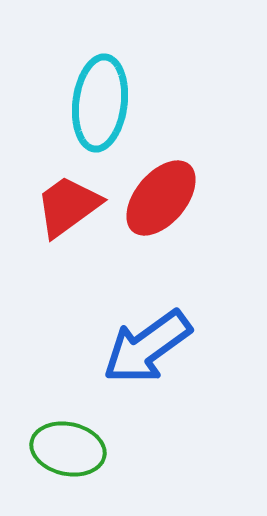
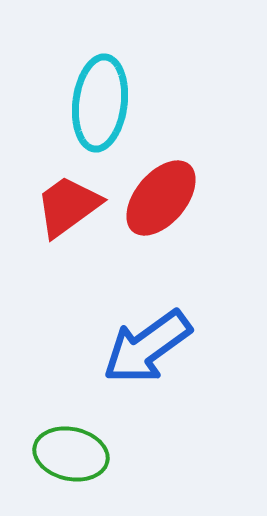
green ellipse: moved 3 px right, 5 px down
